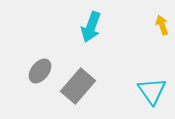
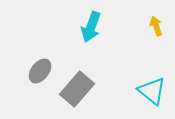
yellow arrow: moved 6 px left, 1 px down
gray rectangle: moved 1 px left, 3 px down
cyan triangle: rotated 16 degrees counterclockwise
